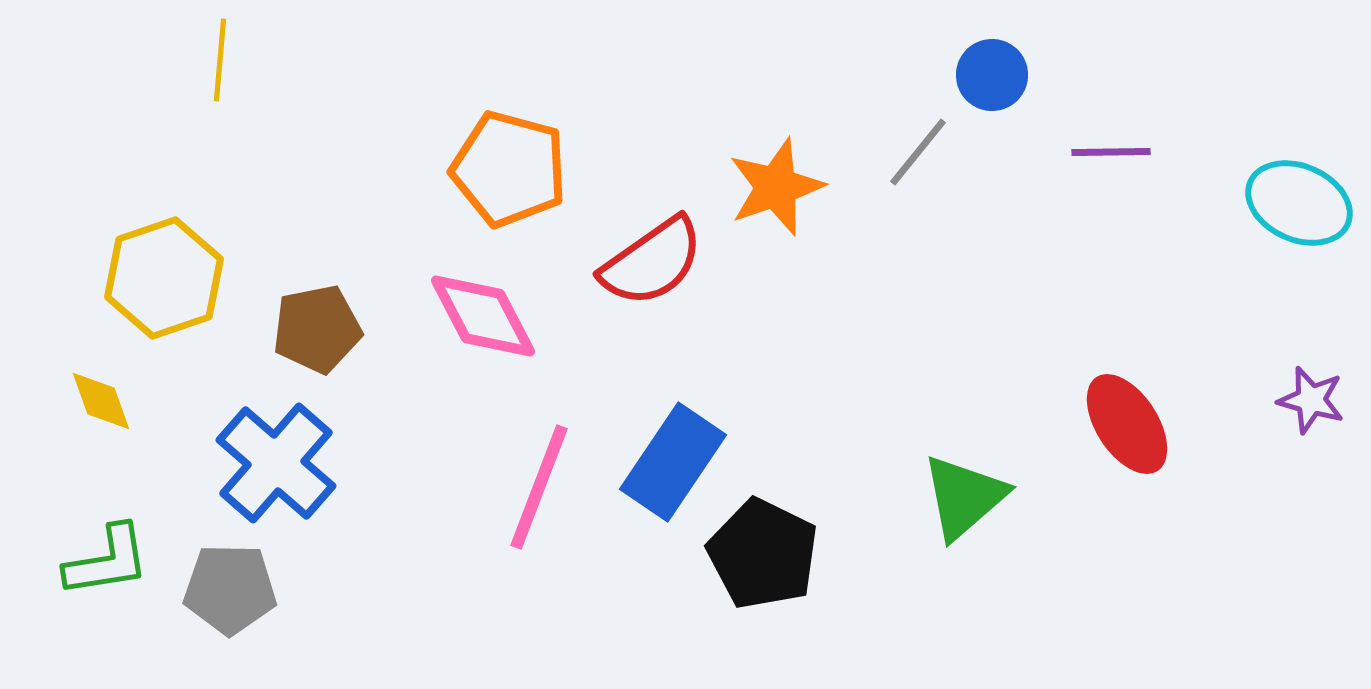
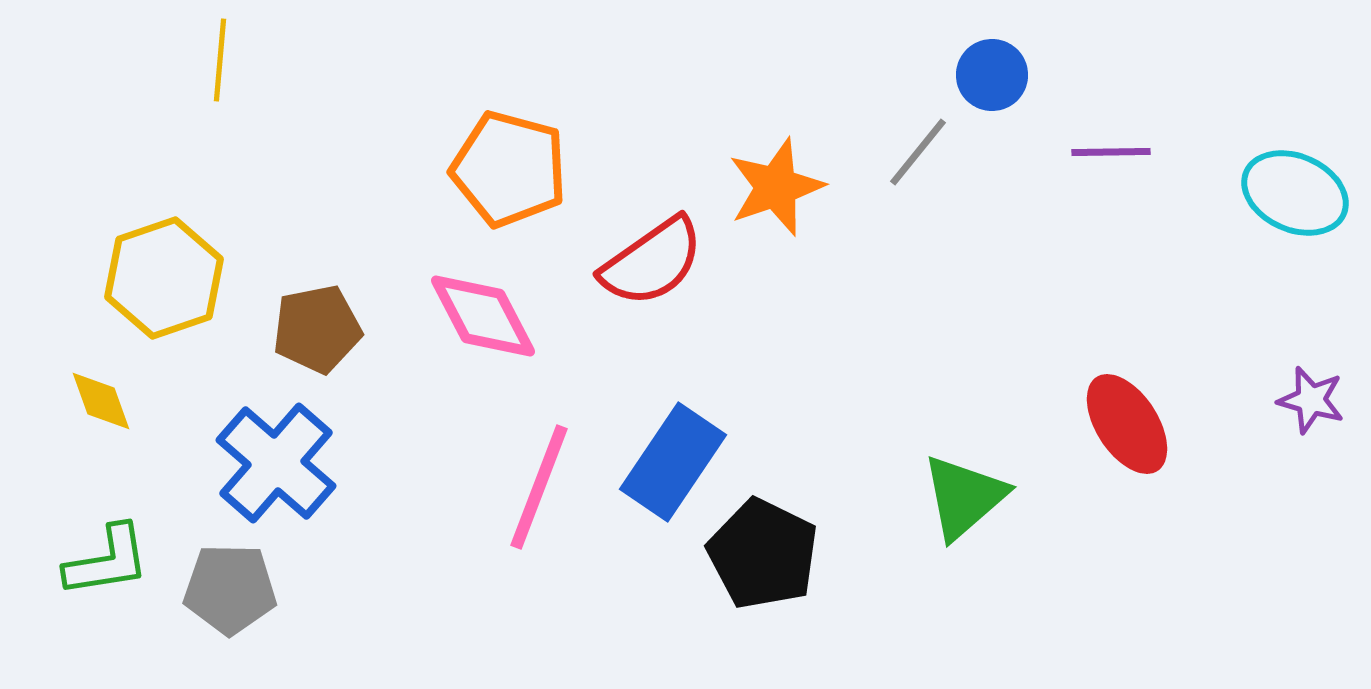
cyan ellipse: moved 4 px left, 10 px up
